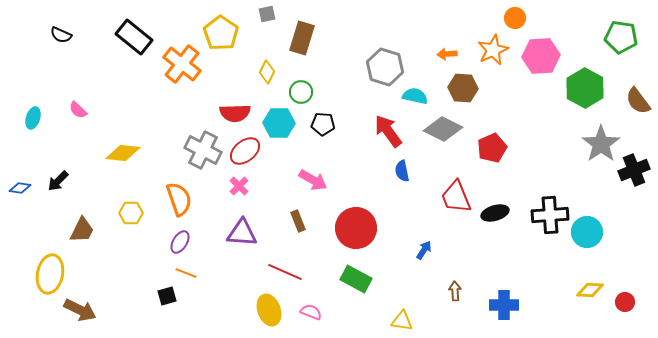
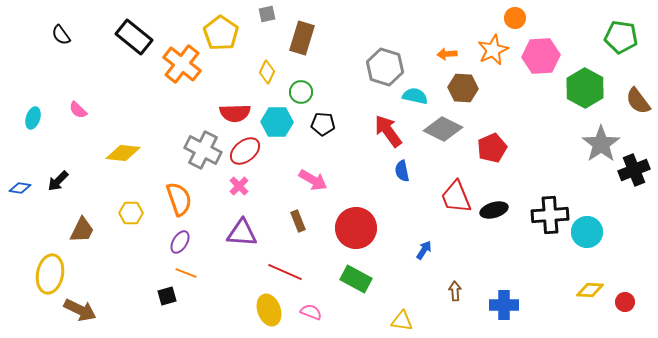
black semicircle at (61, 35): rotated 30 degrees clockwise
cyan hexagon at (279, 123): moved 2 px left, 1 px up
black ellipse at (495, 213): moved 1 px left, 3 px up
